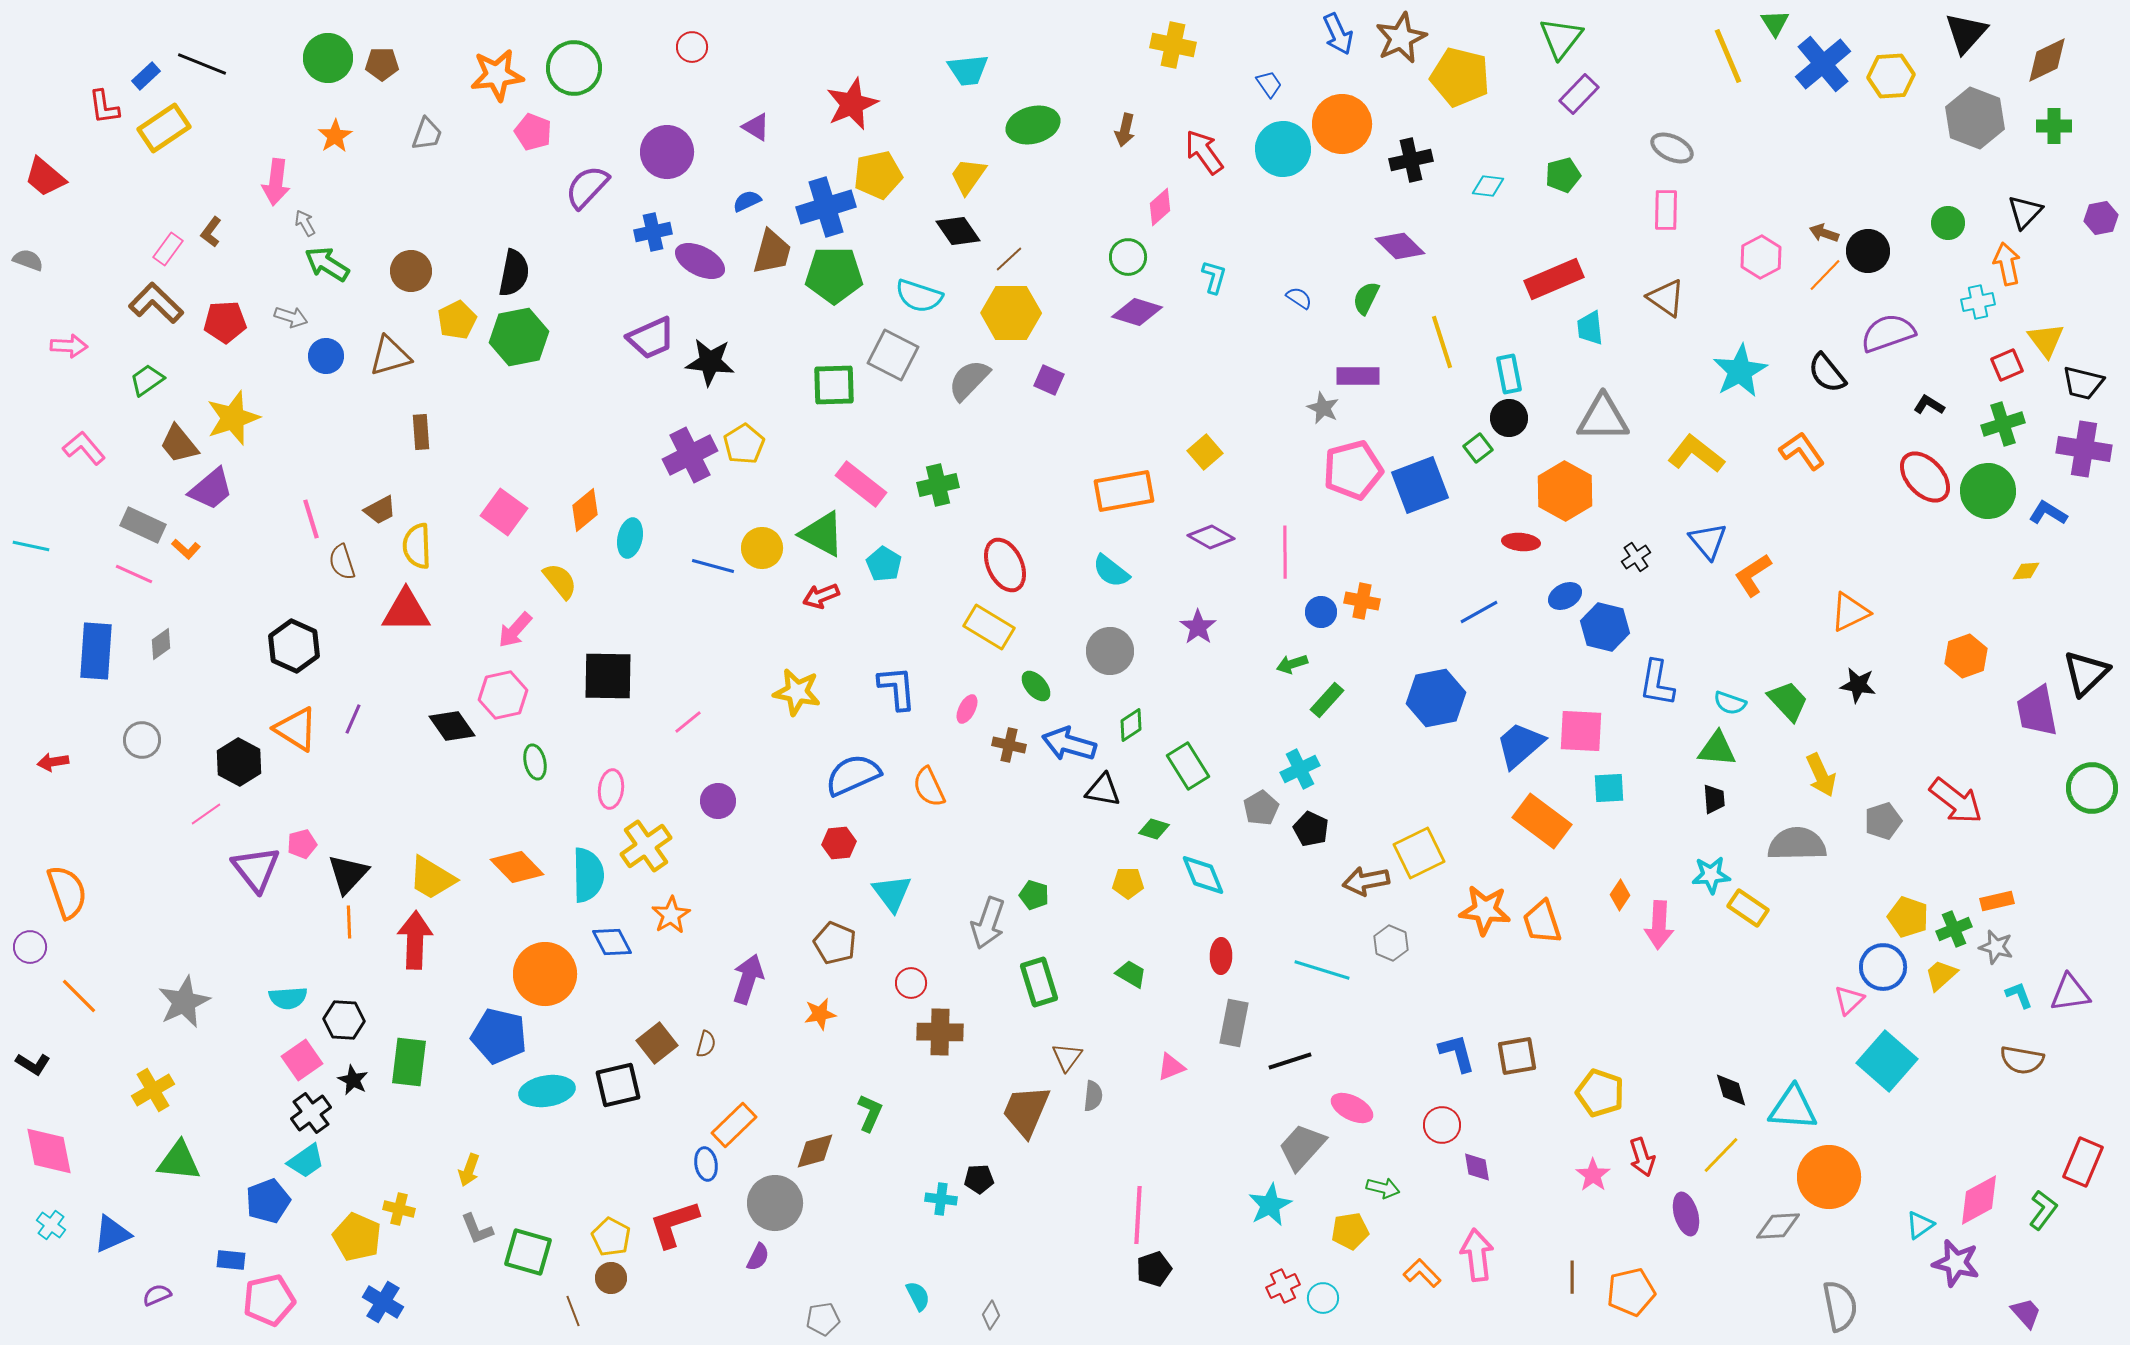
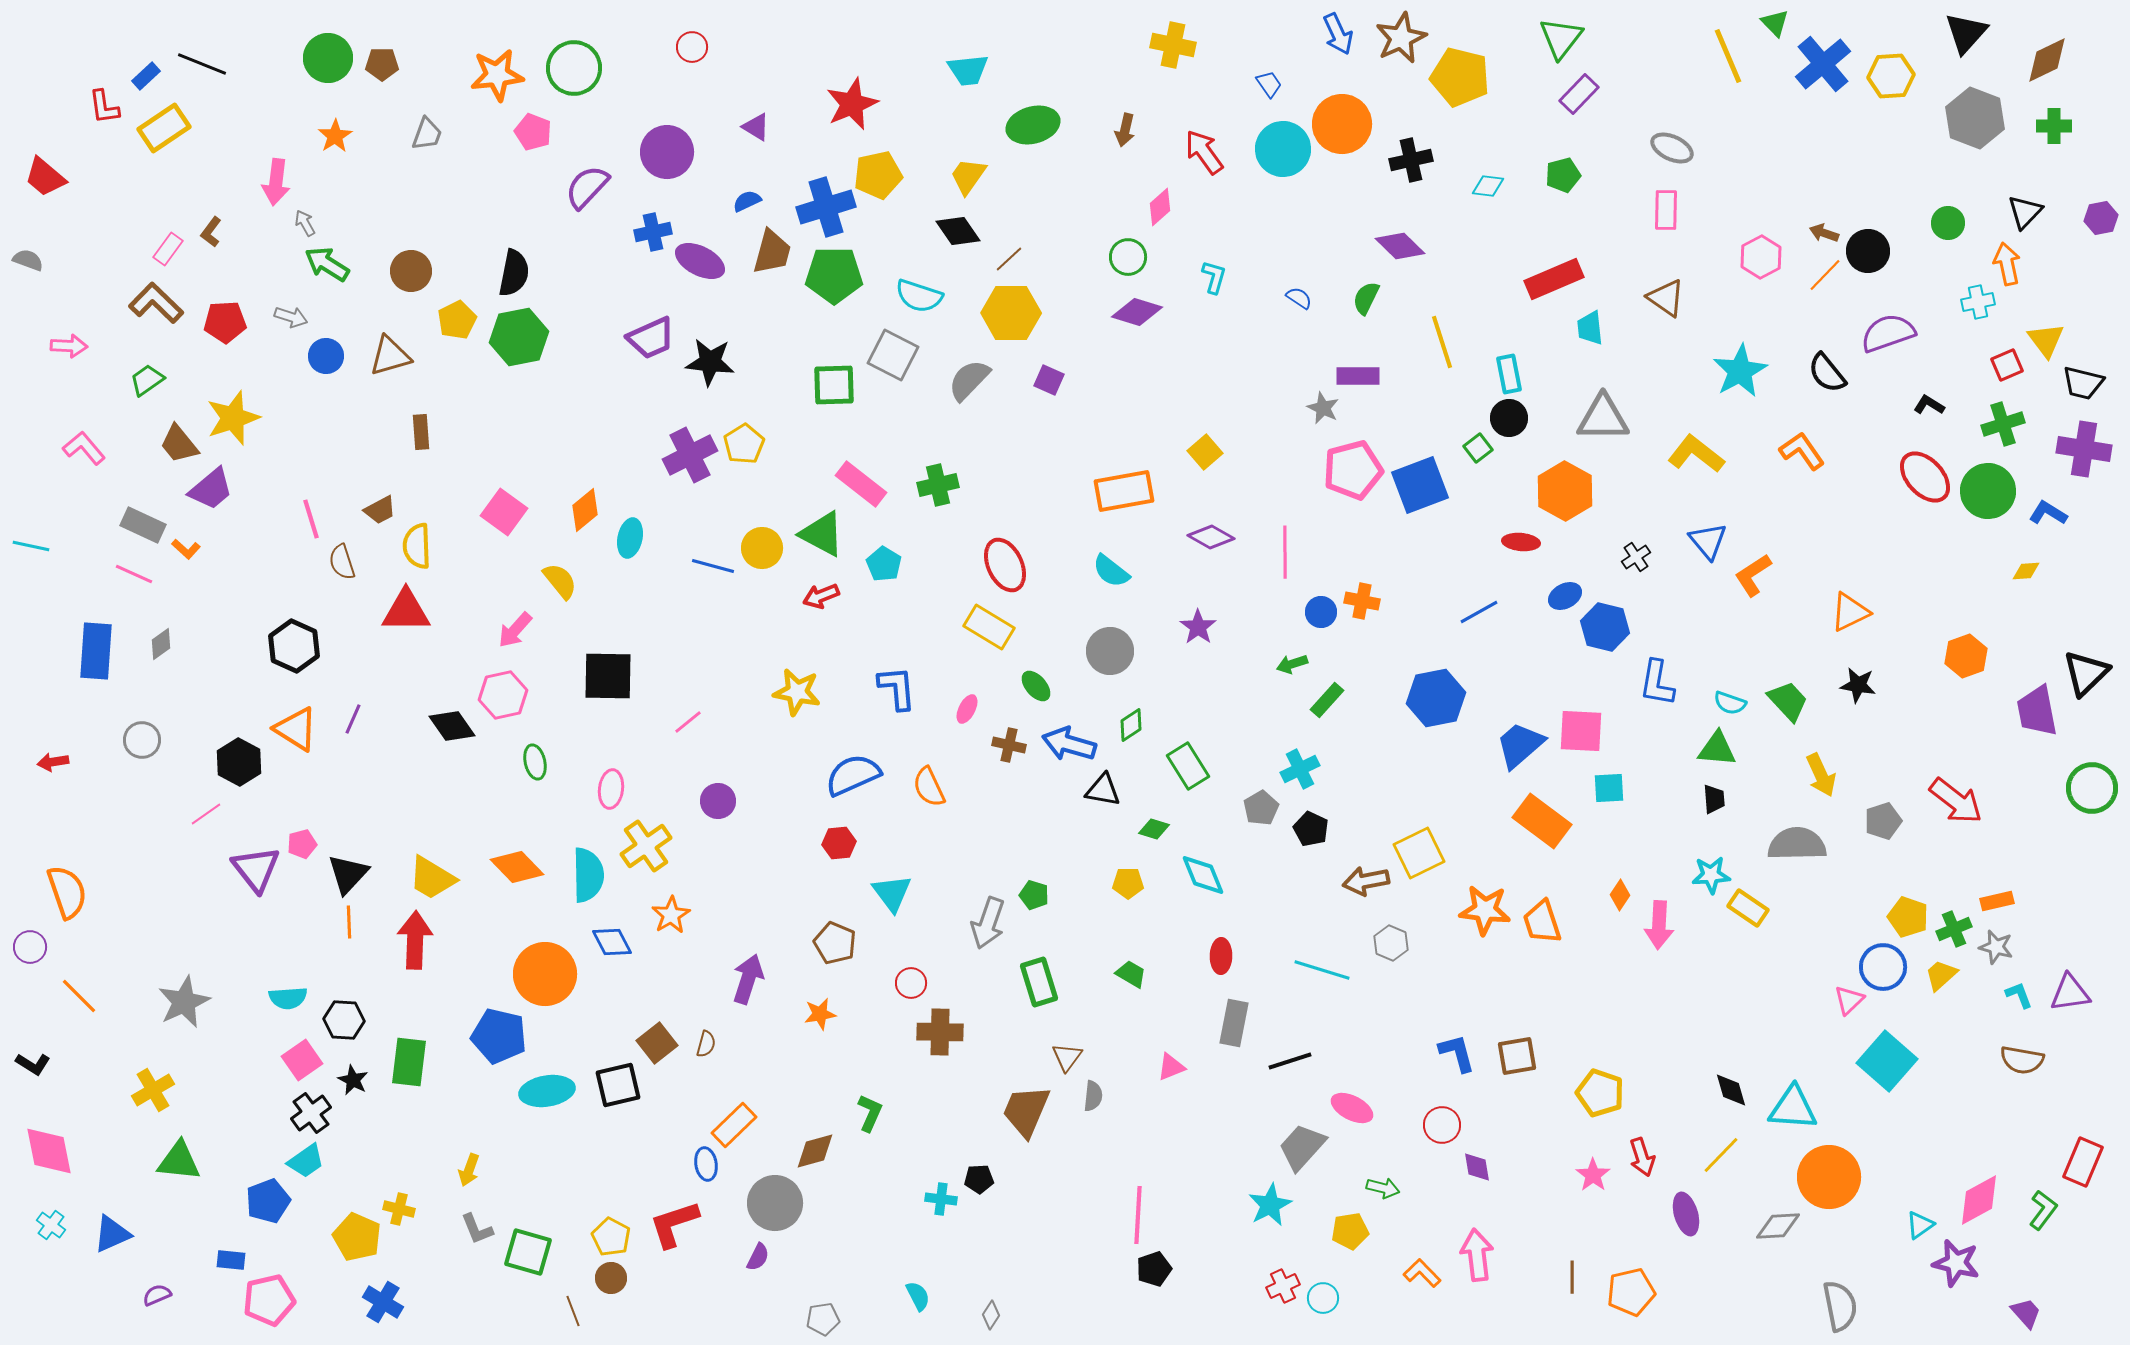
green triangle at (1775, 23): rotated 12 degrees counterclockwise
